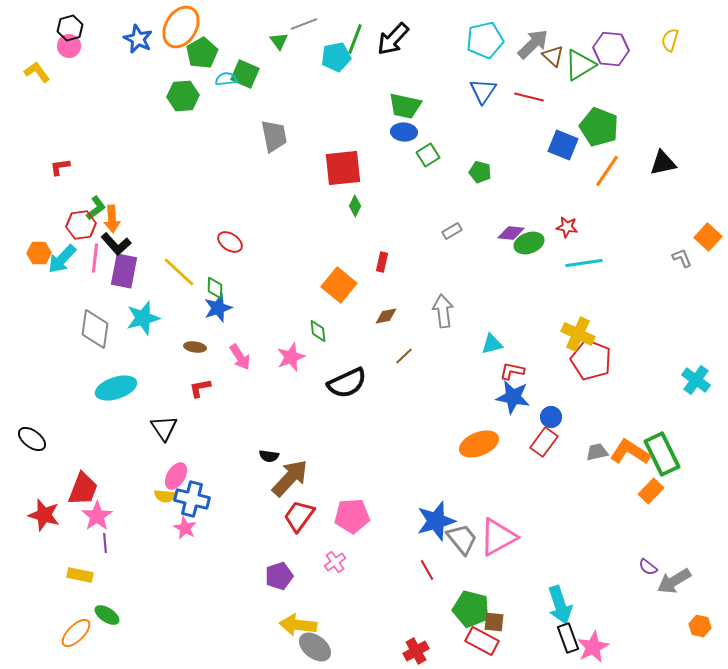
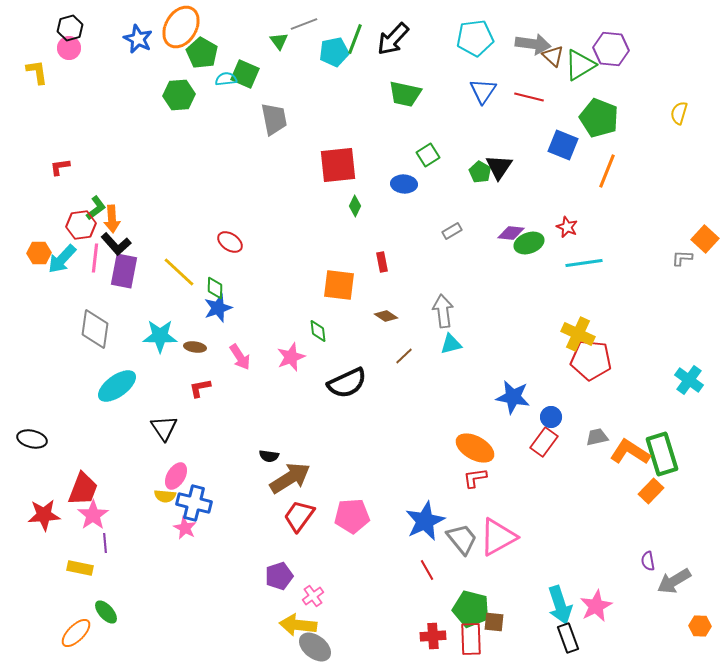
cyan pentagon at (485, 40): moved 10 px left, 2 px up; rotated 6 degrees clockwise
yellow semicircle at (670, 40): moved 9 px right, 73 px down
gray arrow at (533, 44): rotated 52 degrees clockwise
pink circle at (69, 46): moved 2 px down
green pentagon at (202, 53): rotated 12 degrees counterclockwise
cyan pentagon at (336, 57): moved 2 px left, 5 px up
yellow L-shape at (37, 72): rotated 28 degrees clockwise
green hexagon at (183, 96): moved 4 px left, 1 px up
green trapezoid at (405, 106): moved 12 px up
green pentagon at (599, 127): moved 9 px up
blue ellipse at (404, 132): moved 52 px down
gray trapezoid at (274, 136): moved 17 px up
black triangle at (663, 163): moved 164 px left, 4 px down; rotated 44 degrees counterclockwise
red square at (343, 168): moved 5 px left, 3 px up
orange line at (607, 171): rotated 12 degrees counterclockwise
green pentagon at (480, 172): rotated 15 degrees clockwise
red star at (567, 227): rotated 15 degrees clockwise
orange square at (708, 237): moved 3 px left, 2 px down
gray L-shape at (682, 258): rotated 65 degrees counterclockwise
red rectangle at (382, 262): rotated 24 degrees counterclockwise
orange square at (339, 285): rotated 32 degrees counterclockwise
brown diamond at (386, 316): rotated 45 degrees clockwise
cyan star at (143, 318): moved 17 px right, 18 px down; rotated 16 degrees clockwise
cyan triangle at (492, 344): moved 41 px left
red pentagon at (591, 360): rotated 15 degrees counterclockwise
red L-shape at (512, 371): moved 37 px left, 107 px down; rotated 20 degrees counterclockwise
cyan cross at (696, 380): moved 7 px left
cyan ellipse at (116, 388): moved 1 px right, 2 px up; rotated 18 degrees counterclockwise
black ellipse at (32, 439): rotated 24 degrees counterclockwise
orange ellipse at (479, 444): moved 4 px left, 4 px down; rotated 51 degrees clockwise
gray trapezoid at (597, 452): moved 15 px up
green rectangle at (662, 454): rotated 9 degrees clockwise
brown arrow at (290, 478): rotated 15 degrees clockwise
blue cross at (192, 499): moved 2 px right, 4 px down
red star at (44, 515): rotated 20 degrees counterclockwise
pink star at (97, 516): moved 4 px left, 1 px up
blue star at (436, 521): moved 11 px left; rotated 9 degrees counterclockwise
pink cross at (335, 562): moved 22 px left, 34 px down
purple semicircle at (648, 567): moved 6 px up; rotated 42 degrees clockwise
yellow rectangle at (80, 575): moved 7 px up
green ellipse at (107, 615): moved 1 px left, 3 px up; rotated 15 degrees clockwise
orange hexagon at (700, 626): rotated 10 degrees counterclockwise
red rectangle at (482, 641): moved 11 px left, 2 px up; rotated 60 degrees clockwise
pink star at (593, 647): moved 3 px right, 41 px up
red cross at (416, 651): moved 17 px right, 15 px up; rotated 25 degrees clockwise
